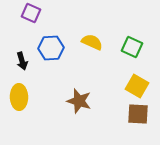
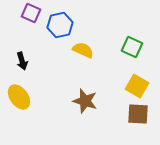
yellow semicircle: moved 9 px left, 8 px down
blue hexagon: moved 9 px right, 23 px up; rotated 10 degrees counterclockwise
yellow ellipse: rotated 35 degrees counterclockwise
brown star: moved 6 px right
